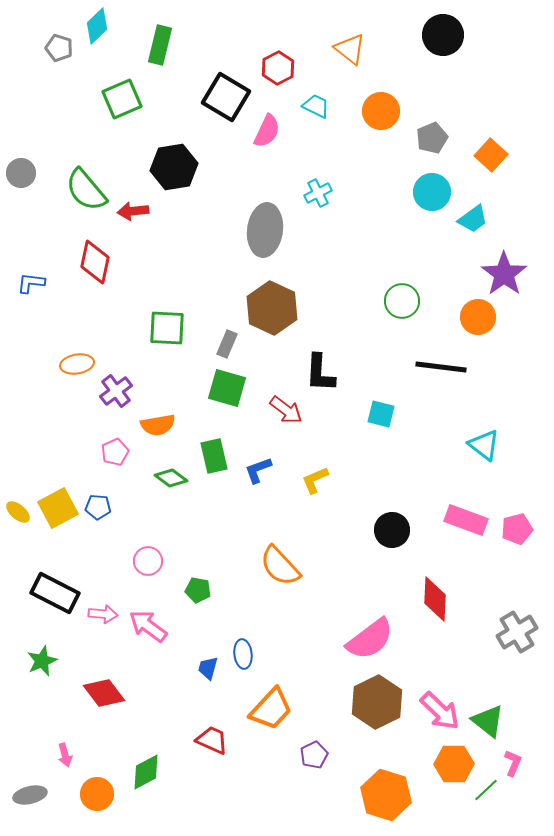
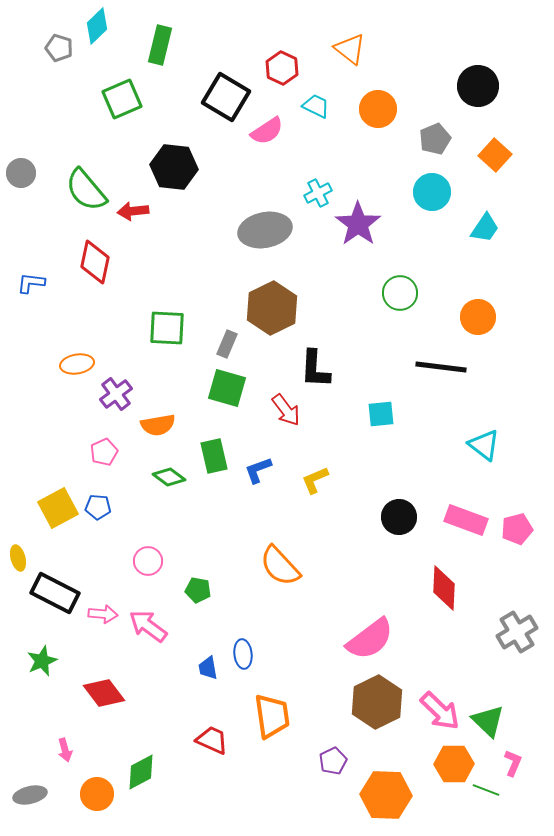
black circle at (443, 35): moved 35 px right, 51 px down
red hexagon at (278, 68): moved 4 px right; rotated 8 degrees counterclockwise
orange circle at (381, 111): moved 3 px left, 2 px up
pink semicircle at (267, 131): rotated 32 degrees clockwise
gray pentagon at (432, 138): moved 3 px right, 1 px down
orange square at (491, 155): moved 4 px right
black hexagon at (174, 167): rotated 15 degrees clockwise
cyan trapezoid at (473, 219): moved 12 px right, 9 px down; rotated 20 degrees counterclockwise
gray ellipse at (265, 230): rotated 72 degrees clockwise
purple star at (504, 274): moved 146 px left, 50 px up
green circle at (402, 301): moved 2 px left, 8 px up
brown hexagon at (272, 308): rotated 9 degrees clockwise
black L-shape at (320, 373): moved 5 px left, 4 px up
purple cross at (116, 391): moved 3 px down
red arrow at (286, 410): rotated 16 degrees clockwise
cyan square at (381, 414): rotated 20 degrees counterclockwise
pink pentagon at (115, 452): moved 11 px left
green diamond at (171, 478): moved 2 px left, 1 px up
yellow ellipse at (18, 512): moved 46 px down; rotated 35 degrees clockwise
black circle at (392, 530): moved 7 px right, 13 px up
red diamond at (435, 599): moved 9 px right, 11 px up
blue trapezoid at (208, 668): rotated 25 degrees counterclockwise
orange trapezoid at (271, 709): moved 1 px right, 7 px down; rotated 51 degrees counterclockwise
green triangle at (488, 721): rotated 6 degrees clockwise
pink arrow at (65, 755): moved 5 px up
purple pentagon at (314, 755): moved 19 px right, 6 px down
green diamond at (146, 772): moved 5 px left
green line at (486, 790): rotated 64 degrees clockwise
orange hexagon at (386, 795): rotated 15 degrees counterclockwise
